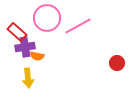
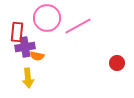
red rectangle: rotated 54 degrees clockwise
